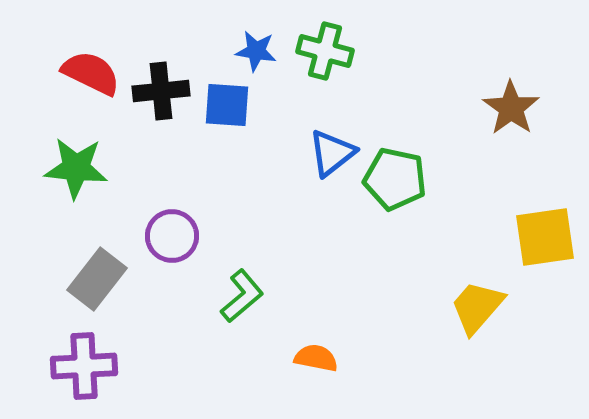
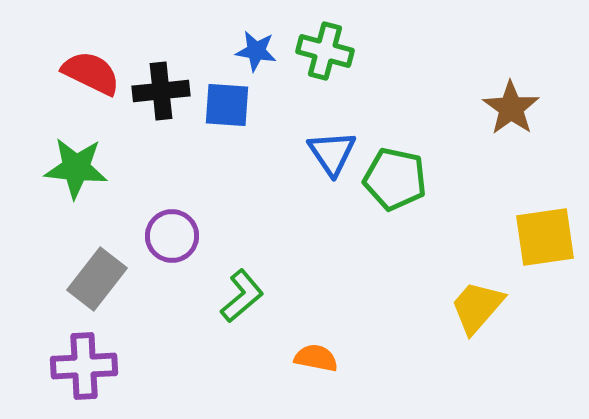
blue triangle: rotated 26 degrees counterclockwise
